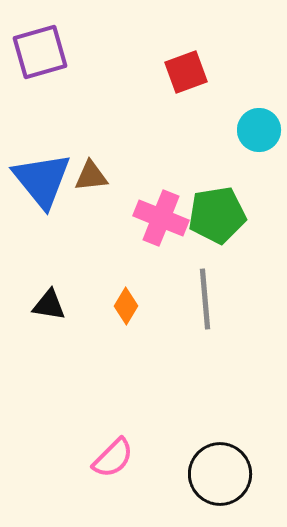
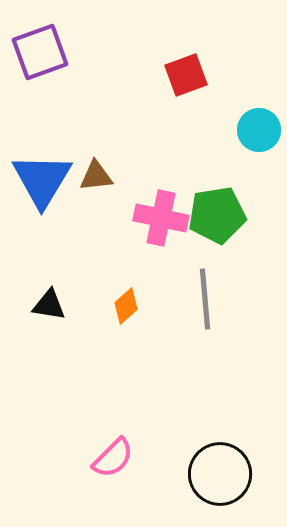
purple square: rotated 4 degrees counterclockwise
red square: moved 3 px down
brown triangle: moved 5 px right
blue triangle: rotated 10 degrees clockwise
pink cross: rotated 10 degrees counterclockwise
orange diamond: rotated 18 degrees clockwise
